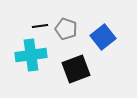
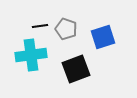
blue square: rotated 20 degrees clockwise
